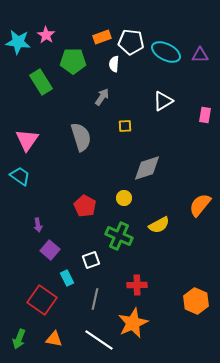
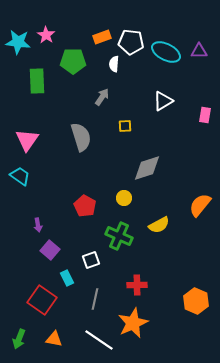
purple triangle: moved 1 px left, 4 px up
green rectangle: moved 4 px left, 1 px up; rotated 30 degrees clockwise
